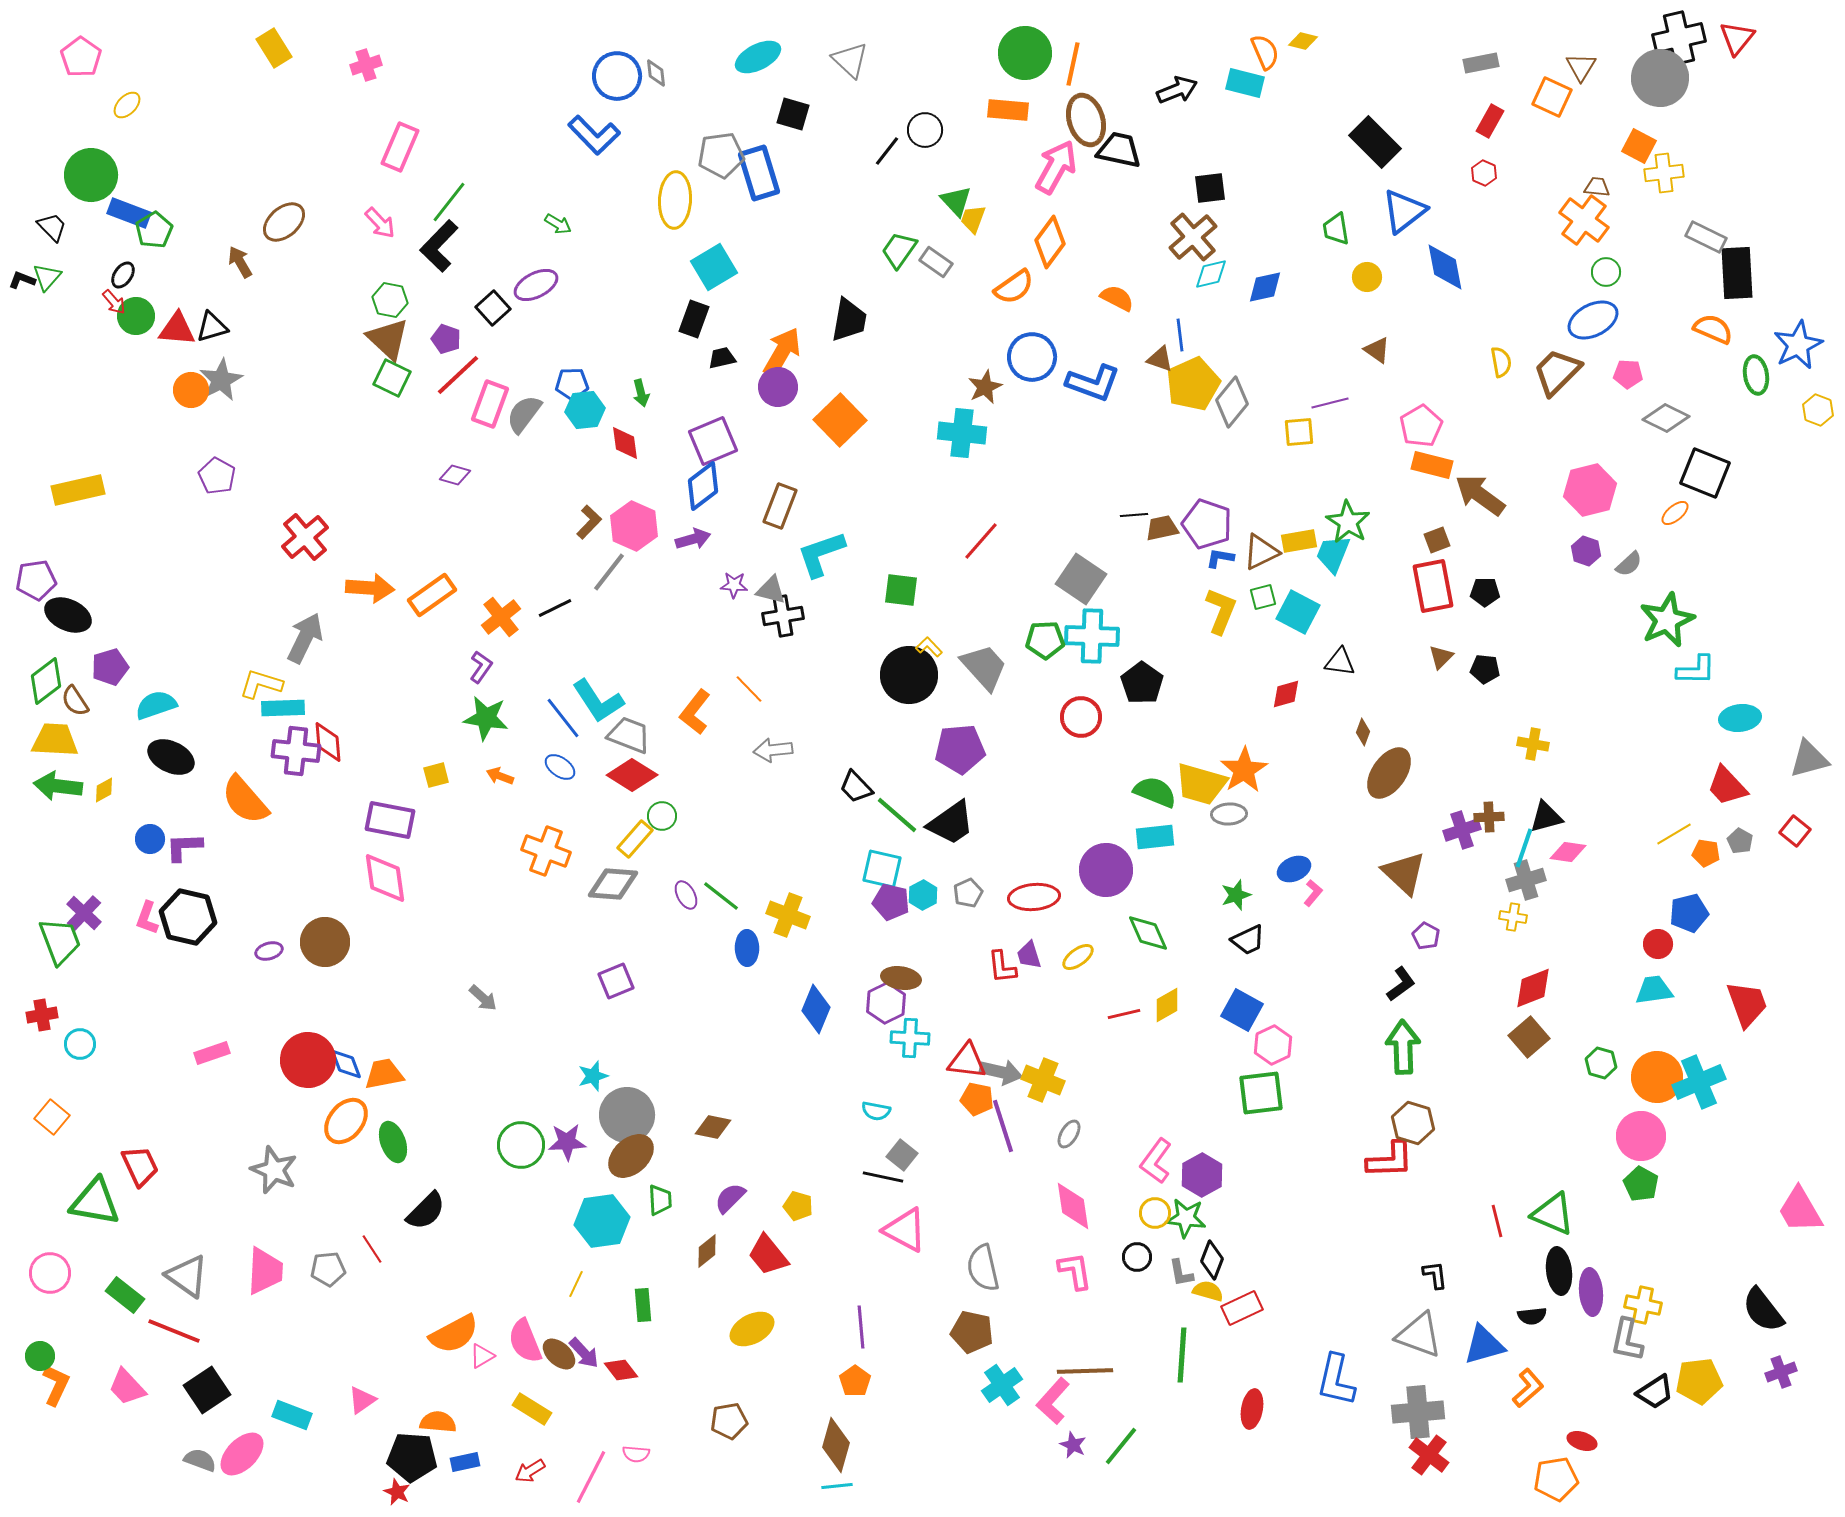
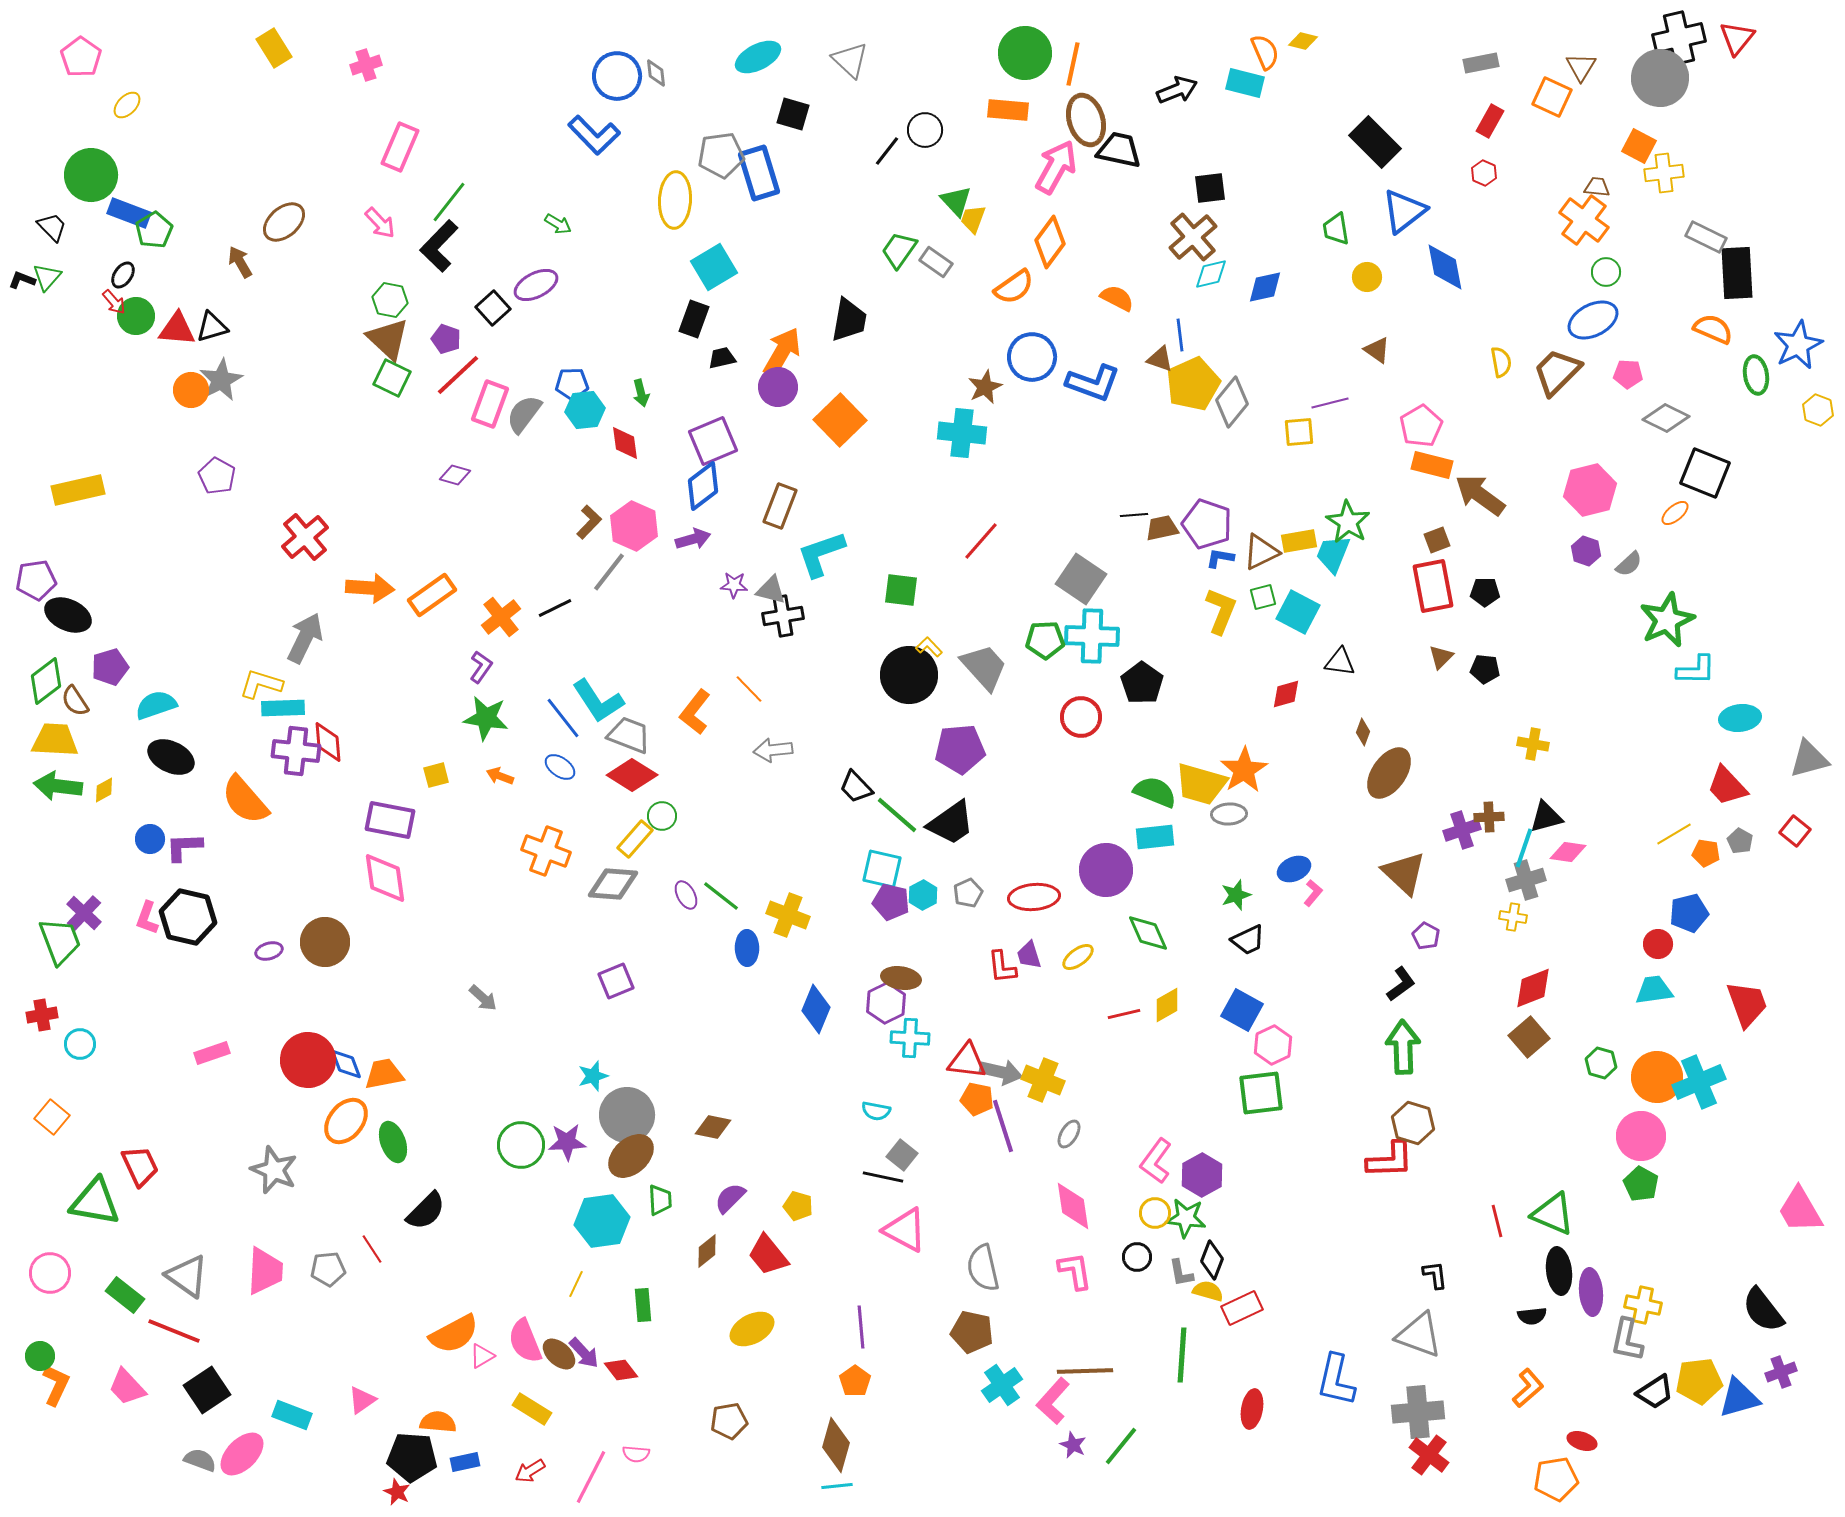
blue triangle at (1484, 1345): moved 255 px right, 53 px down
